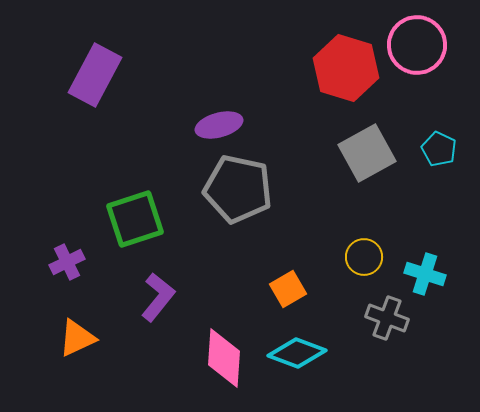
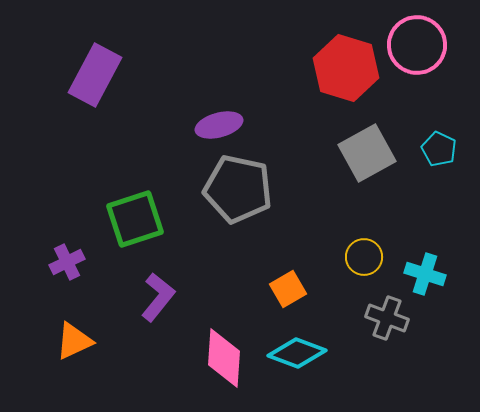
orange triangle: moved 3 px left, 3 px down
